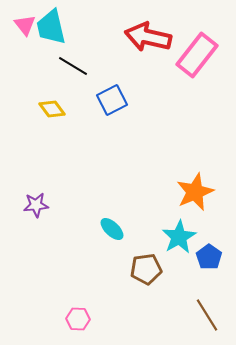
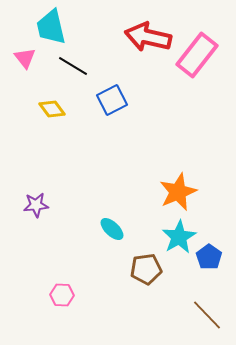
pink triangle: moved 33 px down
orange star: moved 17 px left
brown line: rotated 12 degrees counterclockwise
pink hexagon: moved 16 px left, 24 px up
